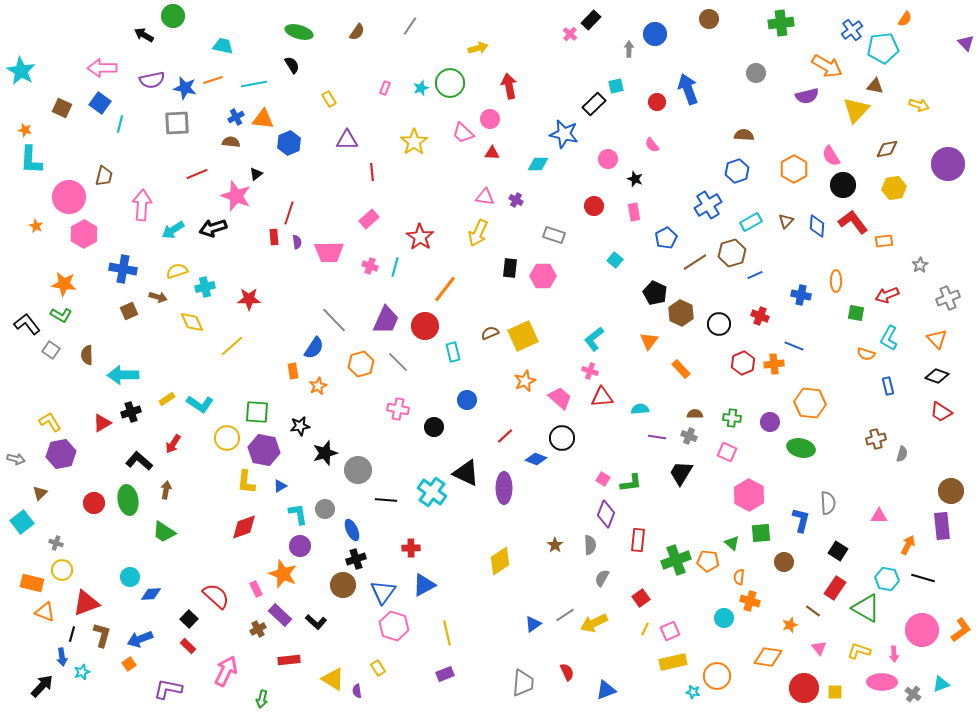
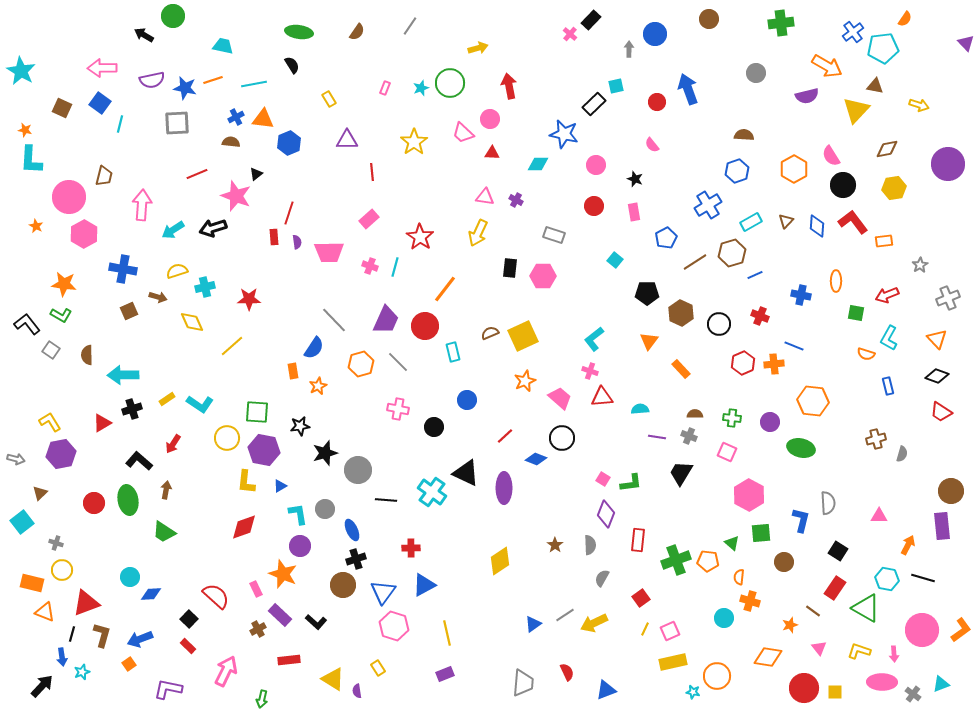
blue cross at (852, 30): moved 1 px right, 2 px down
green ellipse at (299, 32): rotated 8 degrees counterclockwise
pink circle at (608, 159): moved 12 px left, 6 px down
black pentagon at (655, 293): moved 8 px left; rotated 25 degrees counterclockwise
orange hexagon at (810, 403): moved 3 px right, 2 px up
black cross at (131, 412): moved 1 px right, 3 px up
